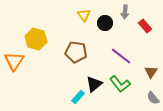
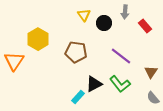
black circle: moved 1 px left
yellow hexagon: moved 2 px right; rotated 15 degrees clockwise
black triangle: rotated 12 degrees clockwise
